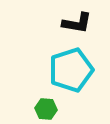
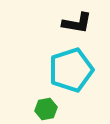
green hexagon: rotated 15 degrees counterclockwise
